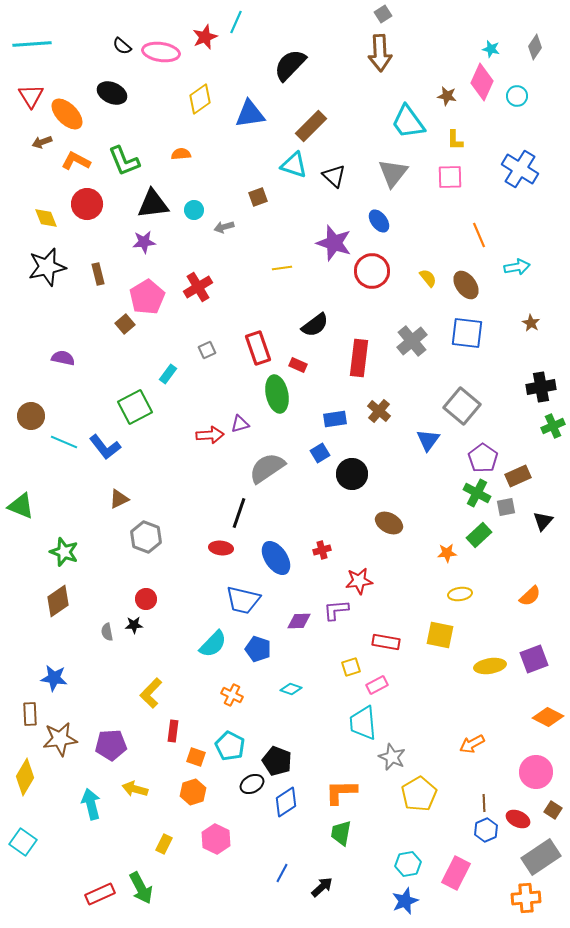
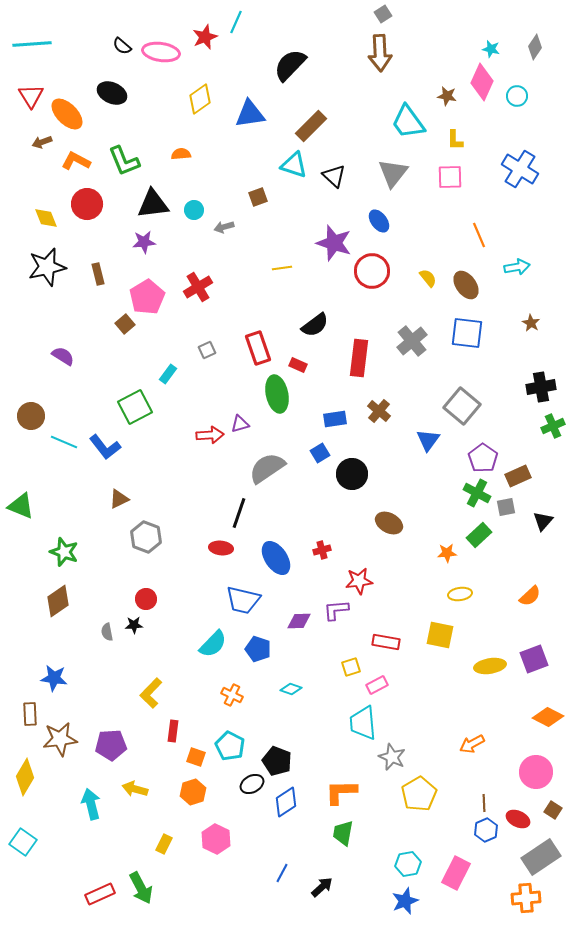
purple semicircle at (63, 358): moved 2 px up; rotated 20 degrees clockwise
green trapezoid at (341, 833): moved 2 px right
